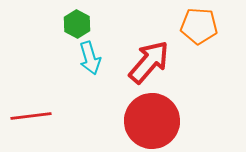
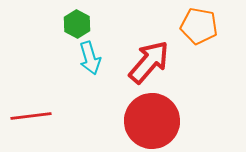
orange pentagon: rotated 6 degrees clockwise
